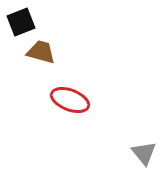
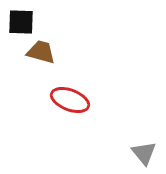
black square: rotated 24 degrees clockwise
